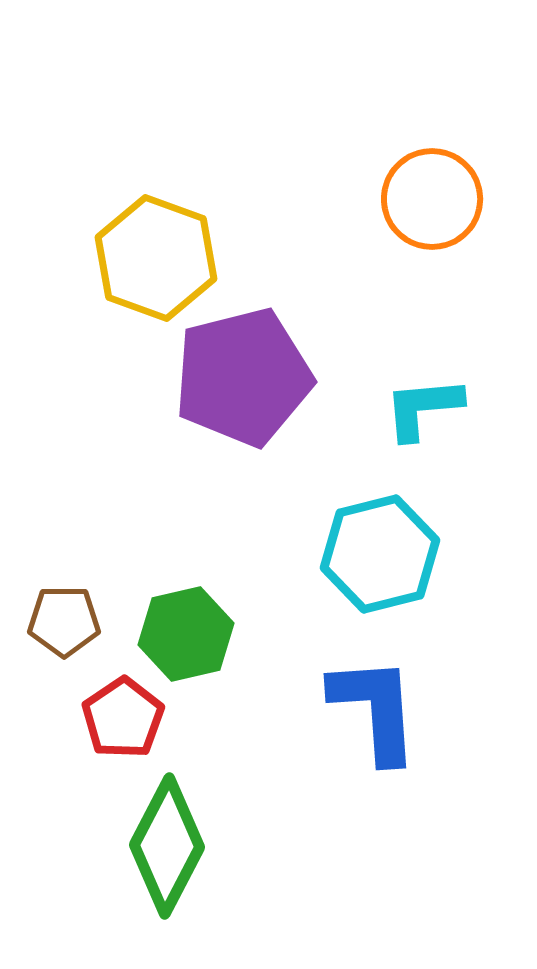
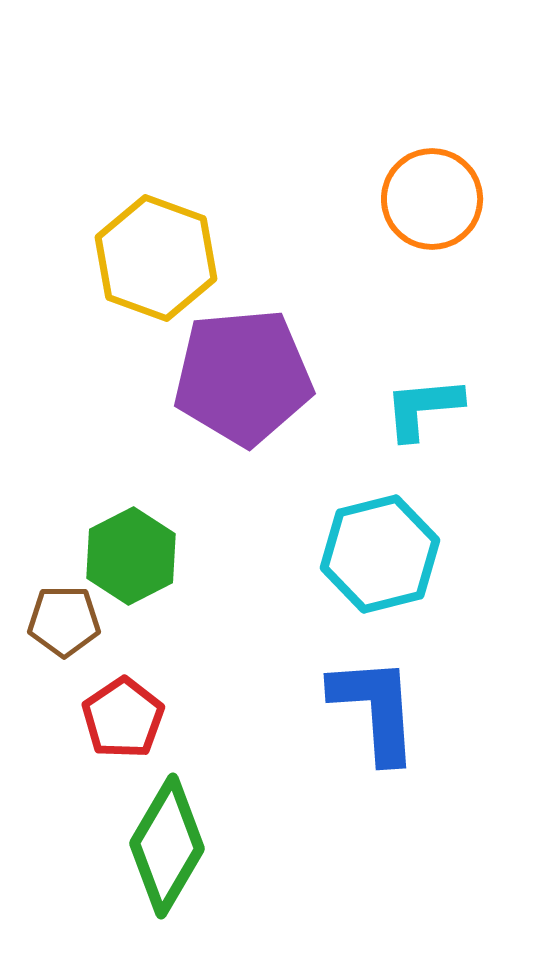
purple pentagon: rotated 9 degrees clockwise
green hexagon: moved 55 px left, 78 px up; rotated 14 degrees counterclockwise
green diamond: rotated 3 degrees clockwise
